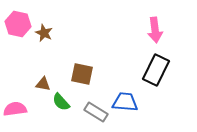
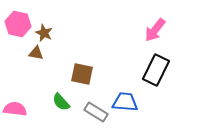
pink arrow: rotated 45 degrees clockwise
brown triangle: moved 7 px left, 31 px up
pink semicircle: rotated 15 degrees clockwise
